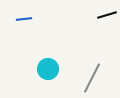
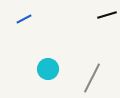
blue line: rotated 21 degrees counterclockwise
